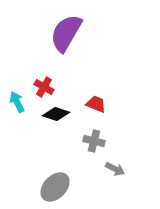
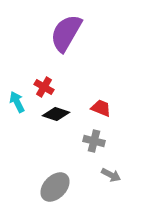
red trapezoid: moved 5 px right, 4 px down
gray arrow: moved 4 px left, 6 px down
